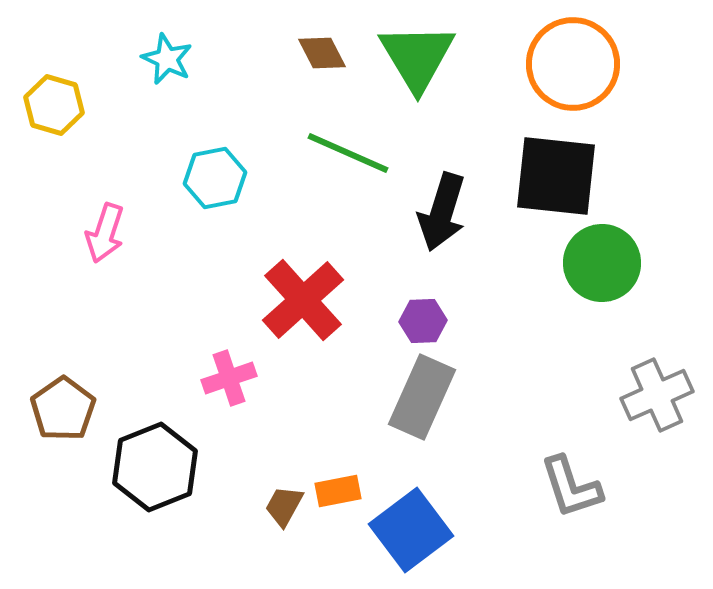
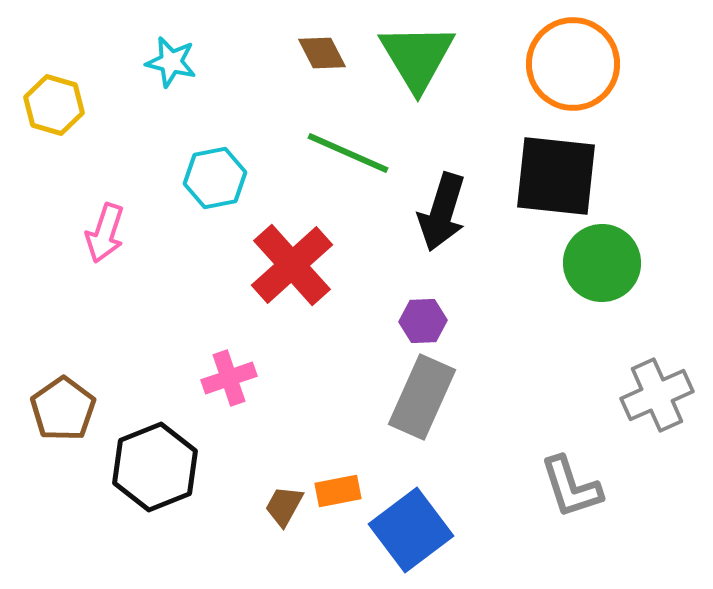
cyan star: moved 4 px right, 3 px down; rotated 12 degrees counterclockwise
red cross: moved 11 px left, 35 px up
